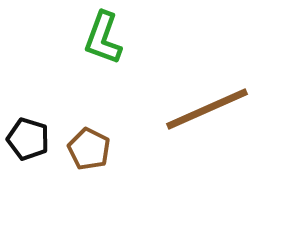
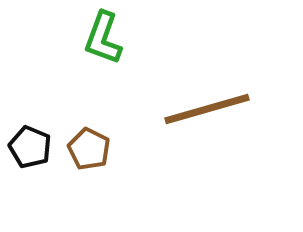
brown line: rotated 8 degrees clockwise
black pentagon: moved 2 px right, 8 px down; rotated 6 degrees clockwise
